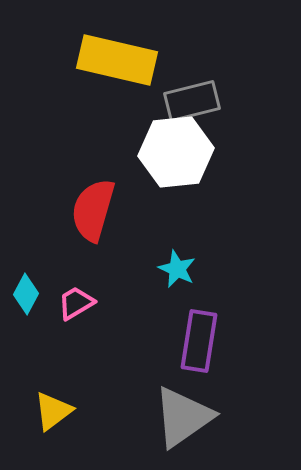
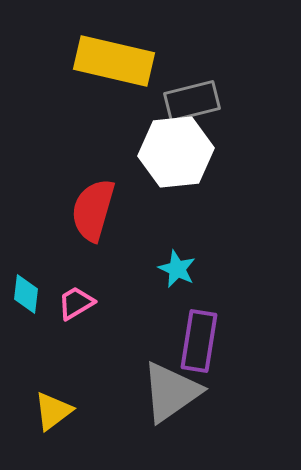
yellow rectangle: moved 3 px left, 1 px down
cyan diamond: rotated 21 degrees counterclockwise
gray triangle: moved 12 px left, 25 px up
